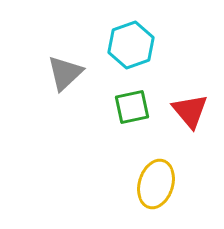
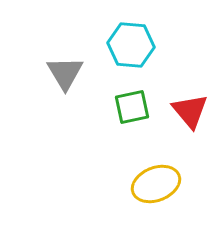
cyan hexagon: rotated 24 degrees clockwise
gray triangle: rotated 18 degrees counterclockwise
yellow ellipse: rotated 51 degrees clockwise
